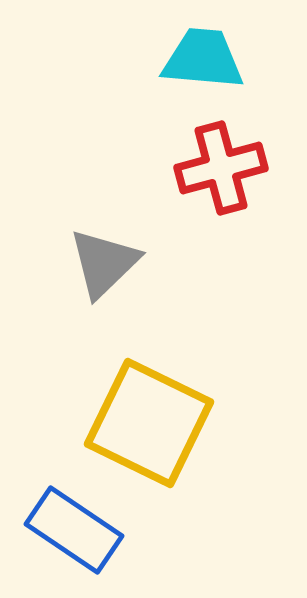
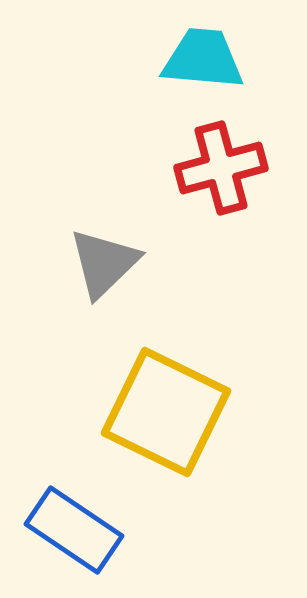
yellow square: moved 17 px right, 11 px up
